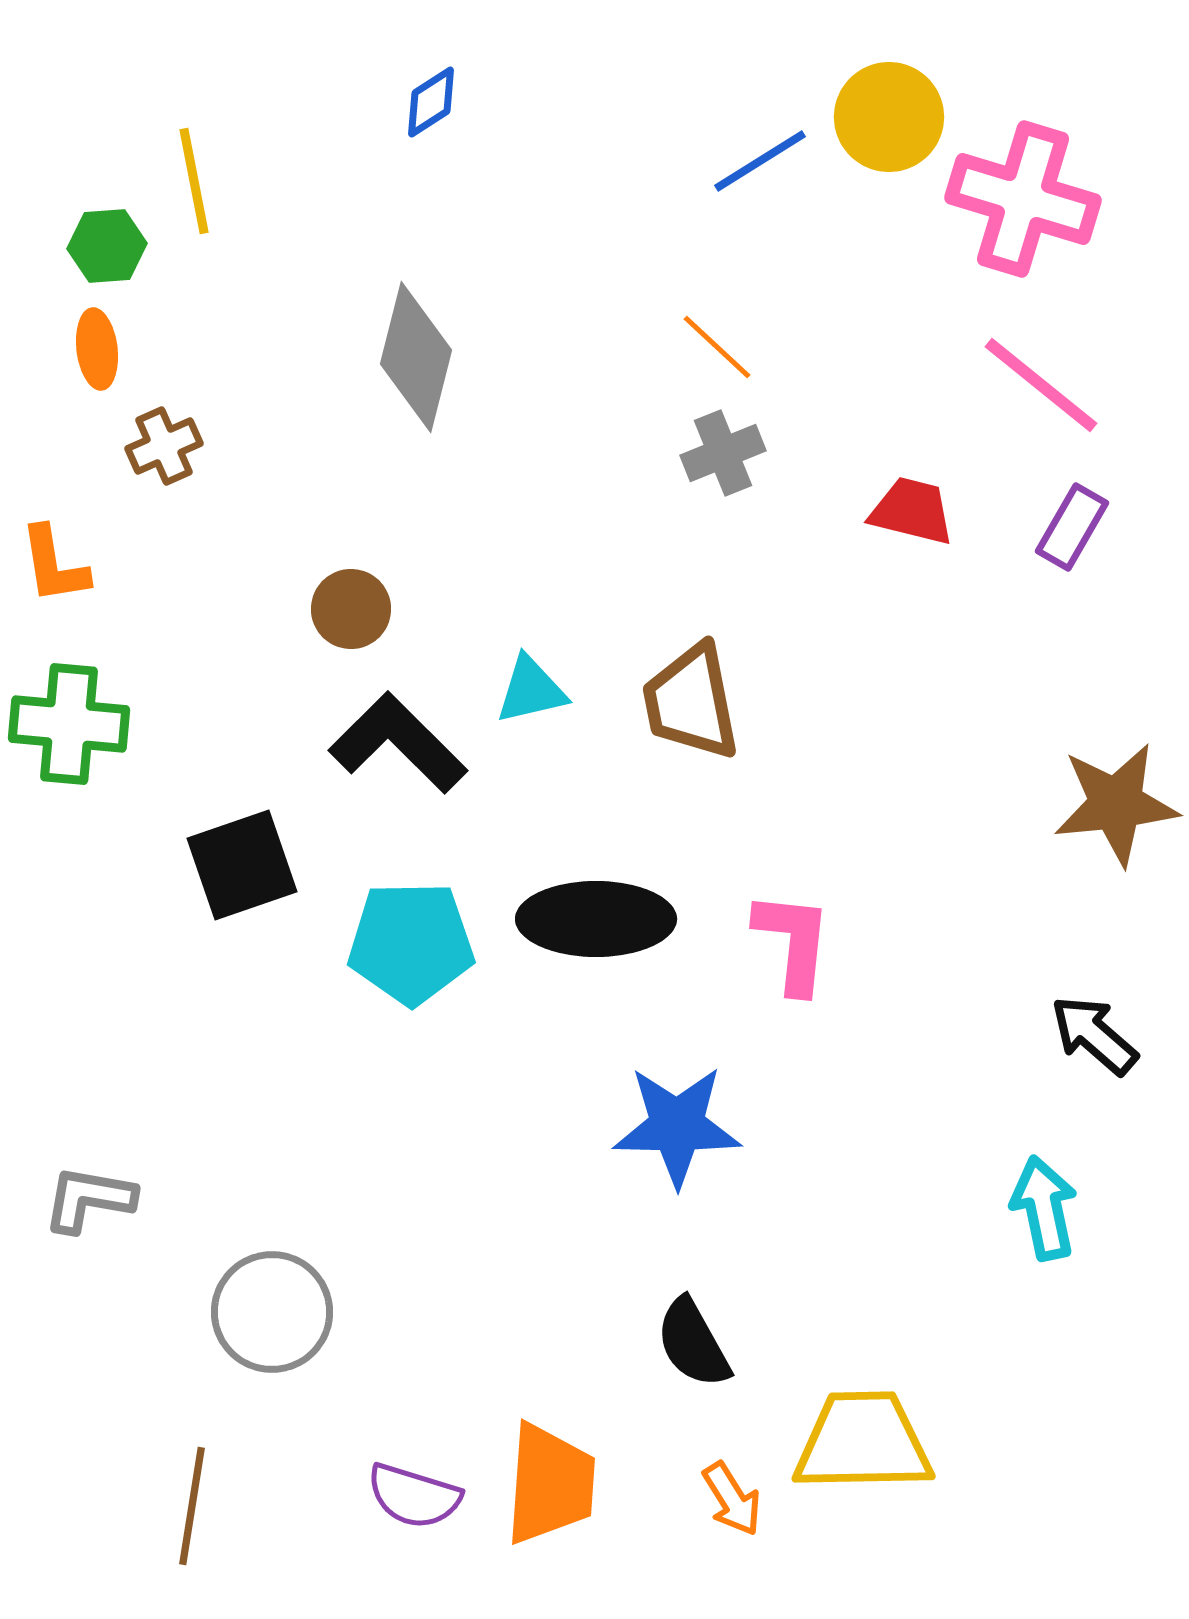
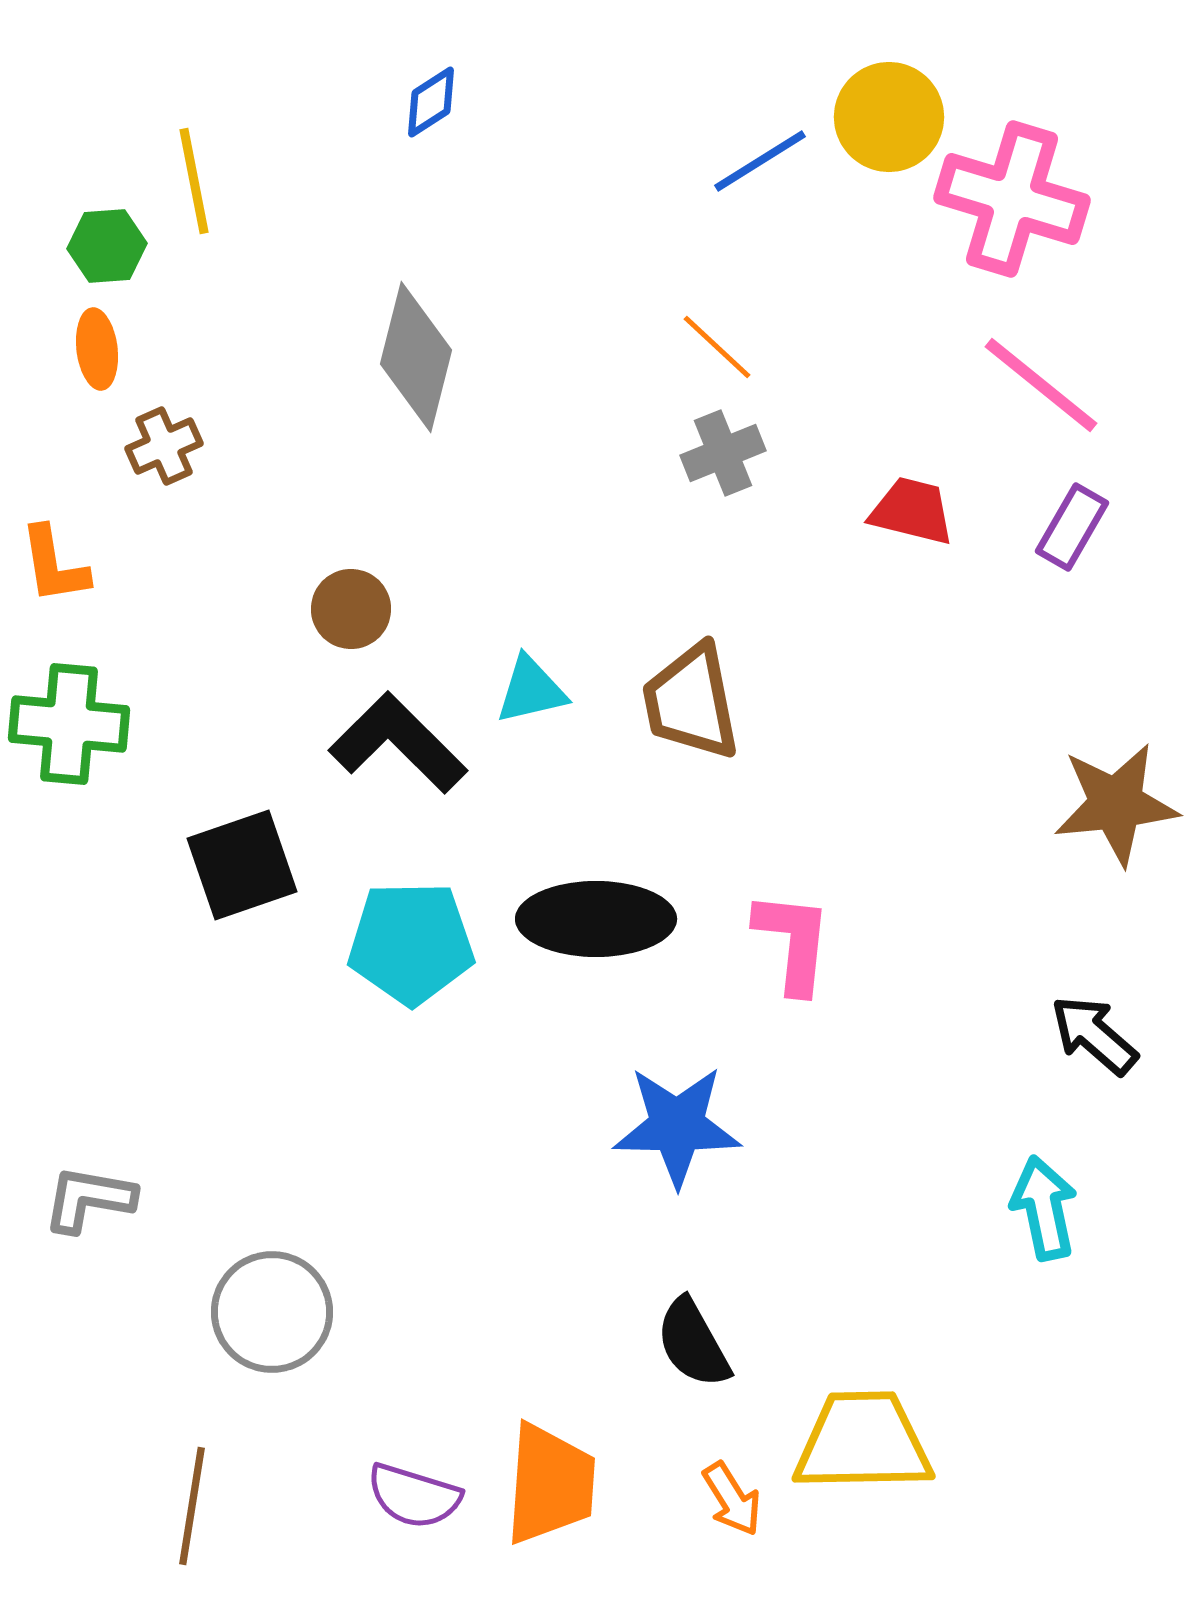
pink cross: moved 11 px left
